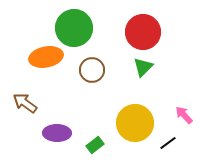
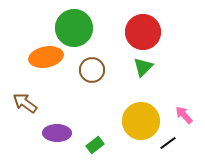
yellow circle: moved 6 px right, 2 px up
